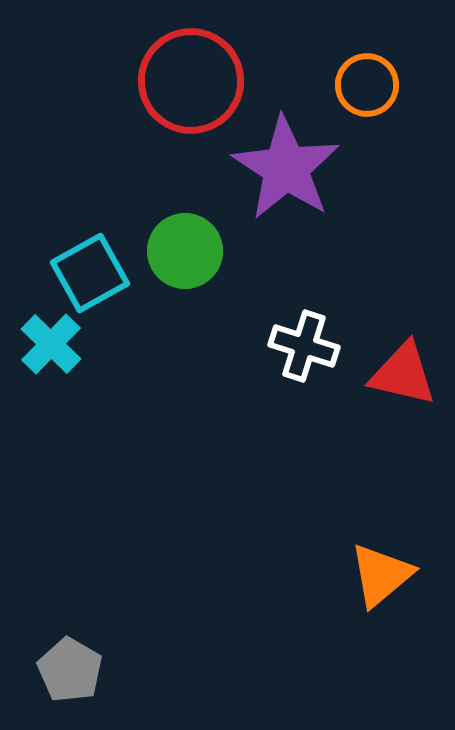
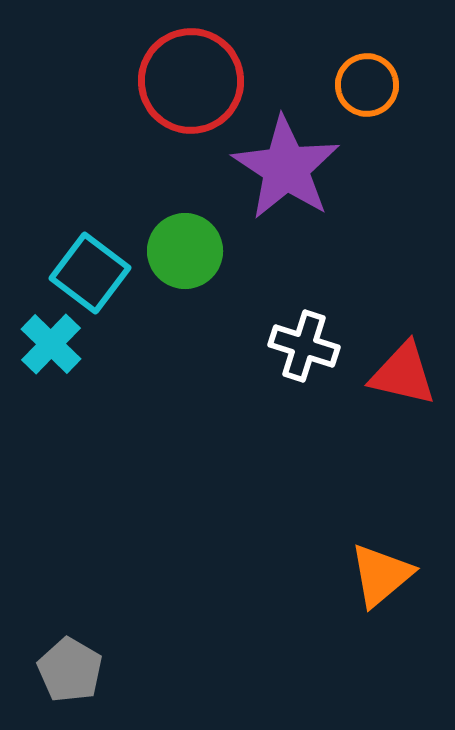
cyan square: rotated 24 degrees counterclockwise
